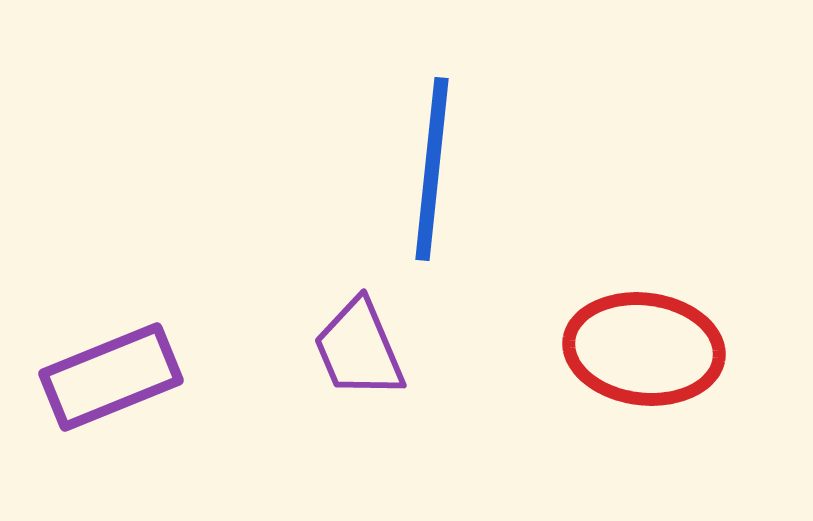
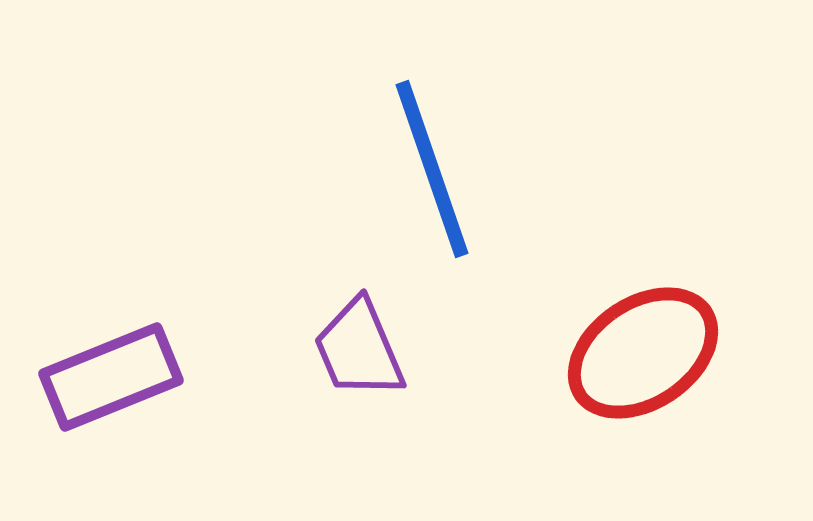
blue line: rotated 25 degrees counterclockwise
red ellipse: moved 1 px left, 4 px down; rotated 41 degrees counterclockwise
